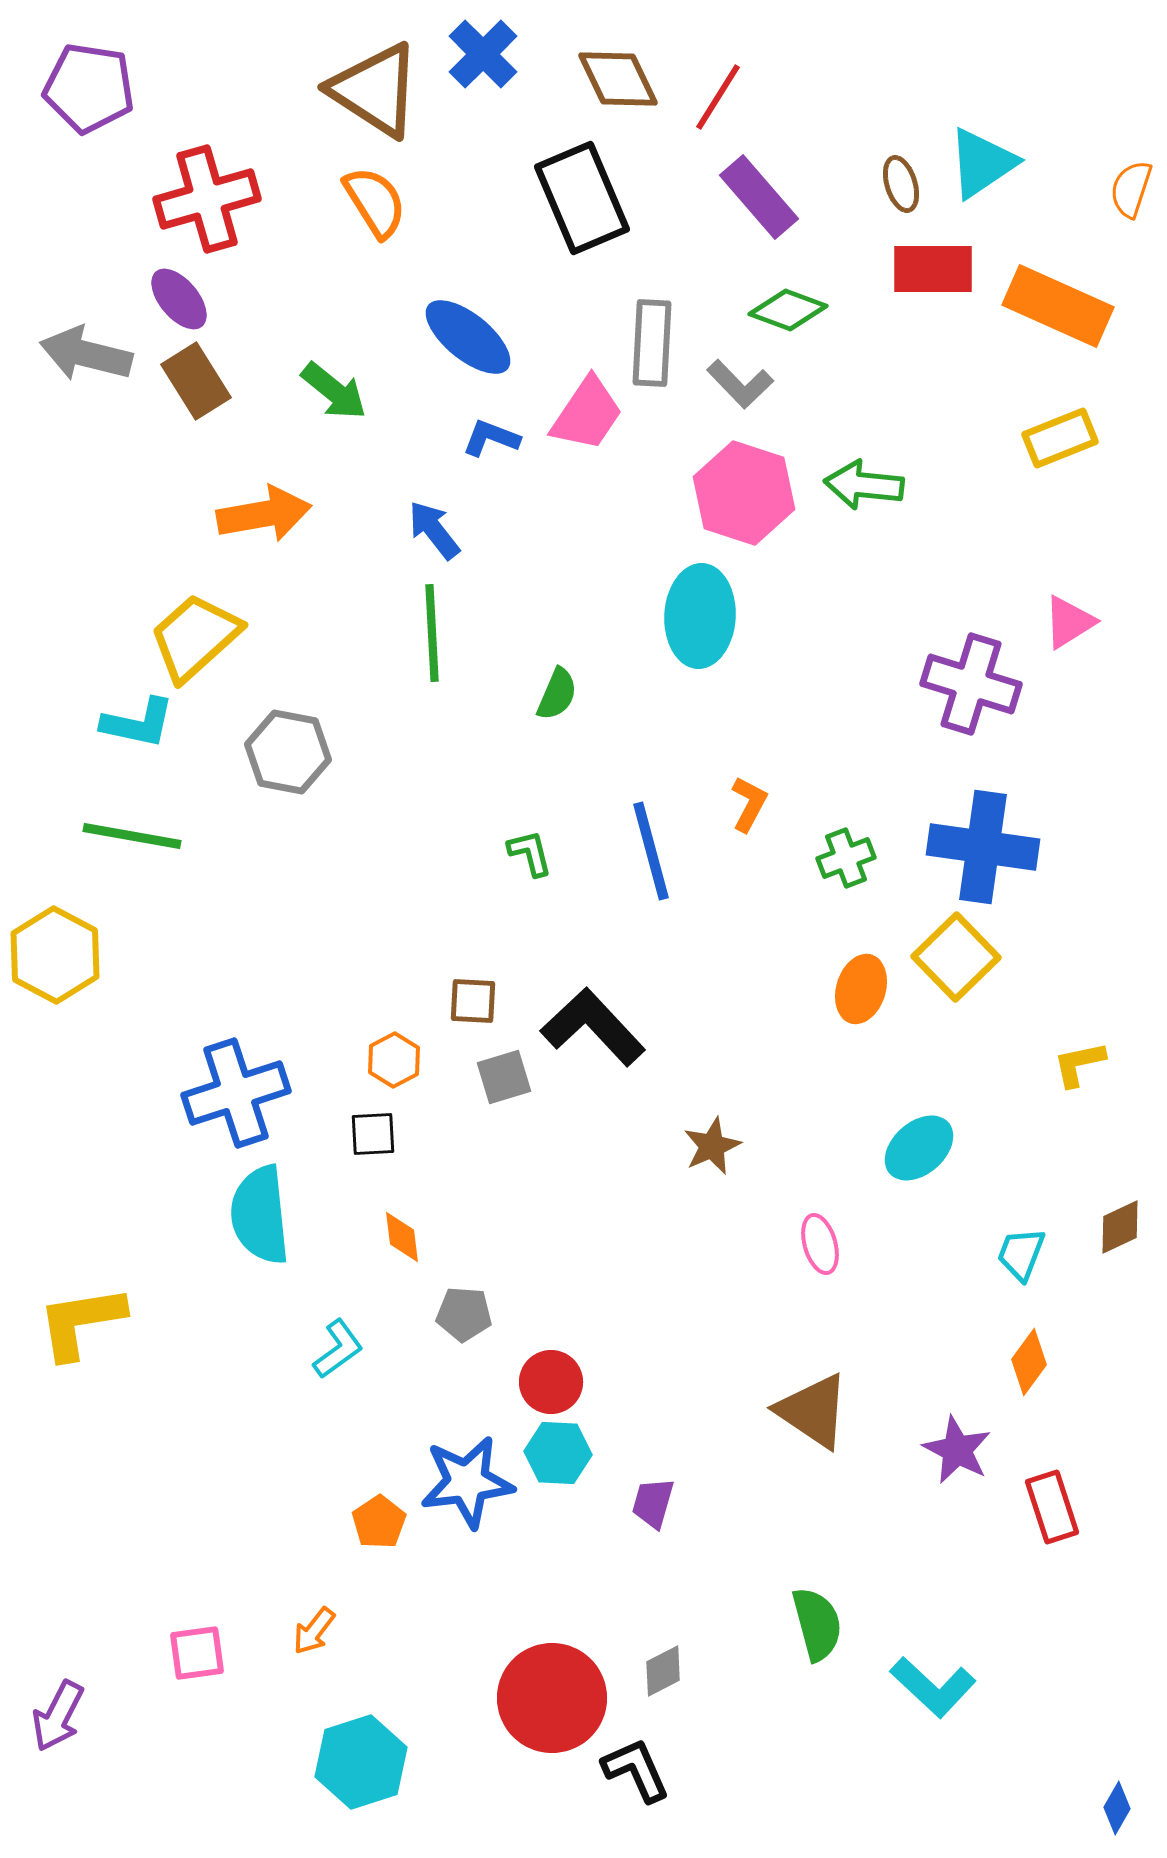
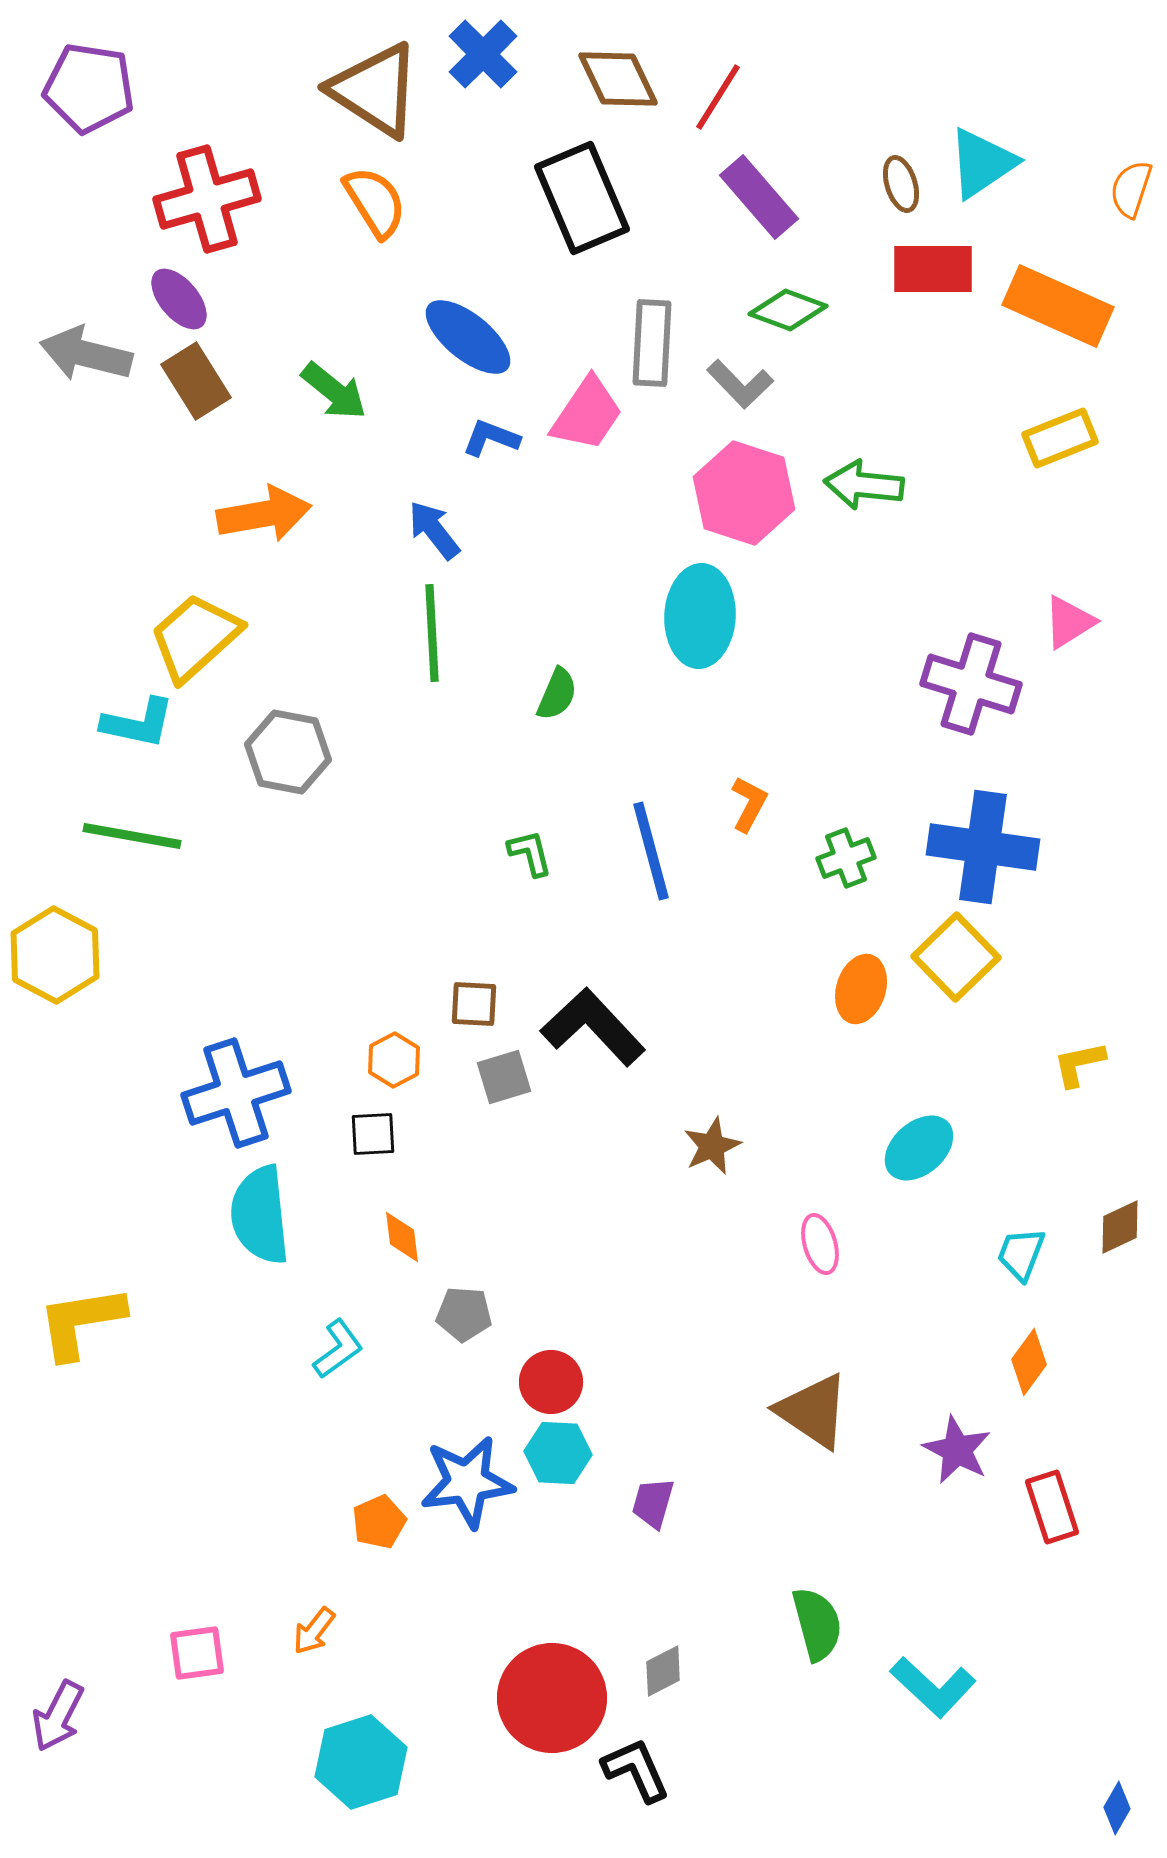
brown square at (473, 1001): moved 1 px right, 3 px down
orange pentagon at (379, 1522): rotated 10 degrees clockwise
